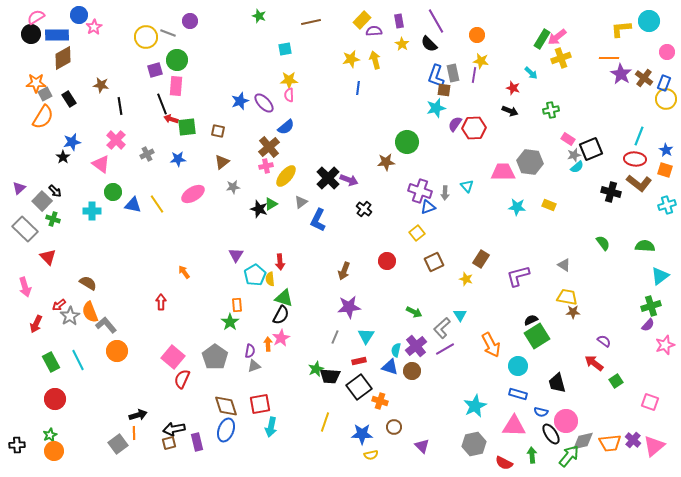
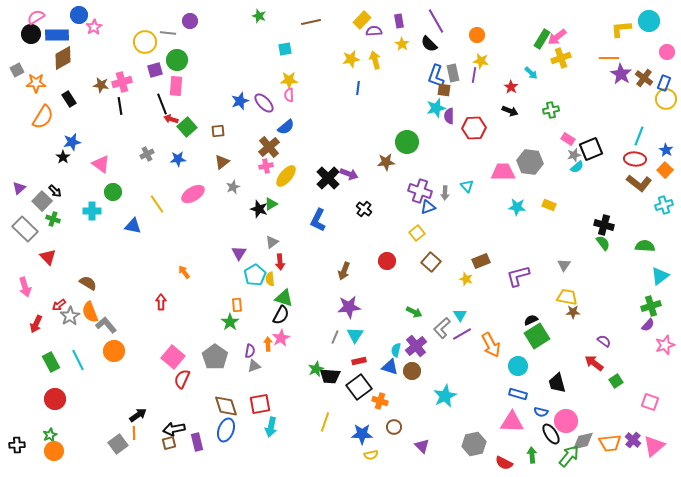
gray line at (168, 33): rotated 14 degrees counterclockwise
yellow circle at (146, 37): moved 1 px left, 5 px down
red star at (513, 88): moved 2 px left, 1 px up; rotated 16 degrees clockwise
gray square at (45, 94): moved 28 px left, 24 px up
purple semicircle at (455, 124): moved 6 px left, 8 px up; rotated 35 degrees counterclockwise
green square at (187, 127): rotated 36 degrees counterclockwise
brown square at (218, 131): rotated 16 degrees counterclockwise
pink cross at (116, 140): moved 6 px right, 58 px up; rotated 30 degrees clockwise
orange square at (665, 170): rotated 28 degrees clockwise
purple arrow at (349, 180): moved 6 px up
gray star at (233, 187): rotated 16 degrees counterclockwise
black cross at (611, 192): moved 7 px left, 33 px down
gray triangle at (301, 202): moved 29 px left, 40 px down
blue triangle at (133, 205): moved 21 px down
cyan cross at (667, 205): moved 3 px left
purple triangle at (236, 255): moved 3 px right, 2 px up
brown rectangle at (481, 259): moved 2 px down; rotated 36 degrees clockwise
brown square at (434, 262): moved 3 px left; rotated 24 degrees counterclockwise
gray triangle at (564, 265): rotated 32 degrees clockwise
cyan triangle at (366, 336): moved 11 px left, 1 px up
purple line at (445, 349): moved 17 px right, 15 px up
orange circle at (117, 351): moved 3 px left
cyan star at (475, 406): moved 30 px left, 10 px up
black arrow at (138, 415): rotated 18 degrees counterclockwise
pink triangle at (514, 426): moved 2 px left, 4 px up
